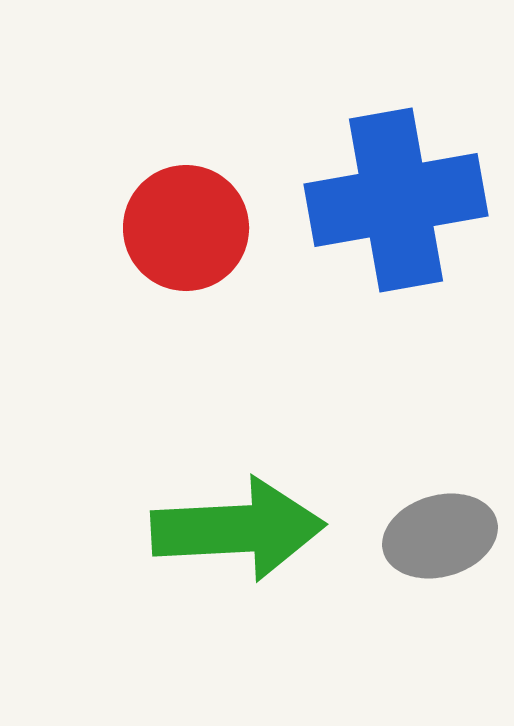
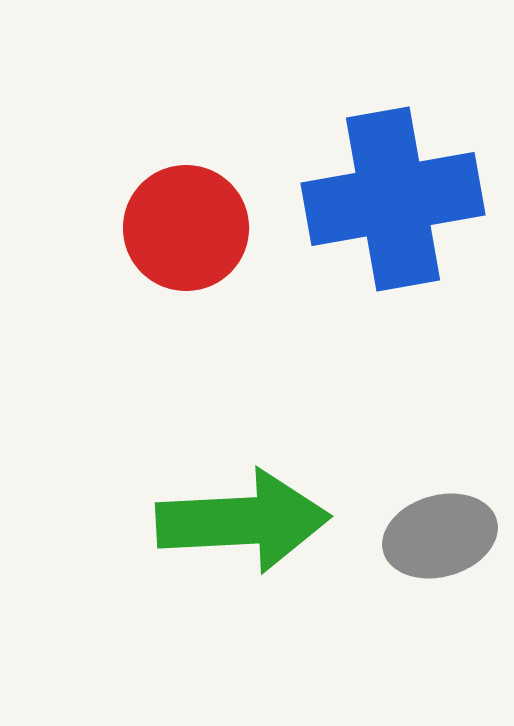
blue cross: moved 3 px left, 1 px up
green arrow: moved 5 px right, 8 px up
